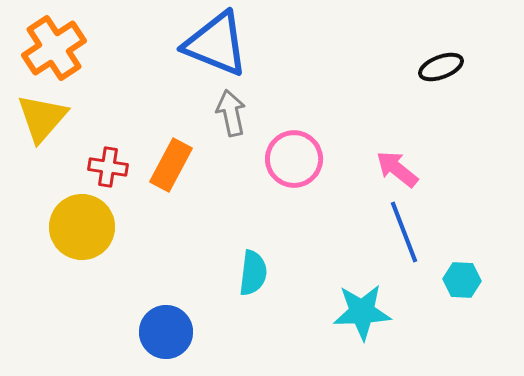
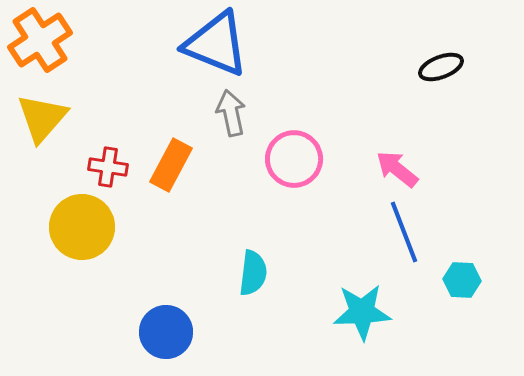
orange cross: moved 14 px left, 8 px up
